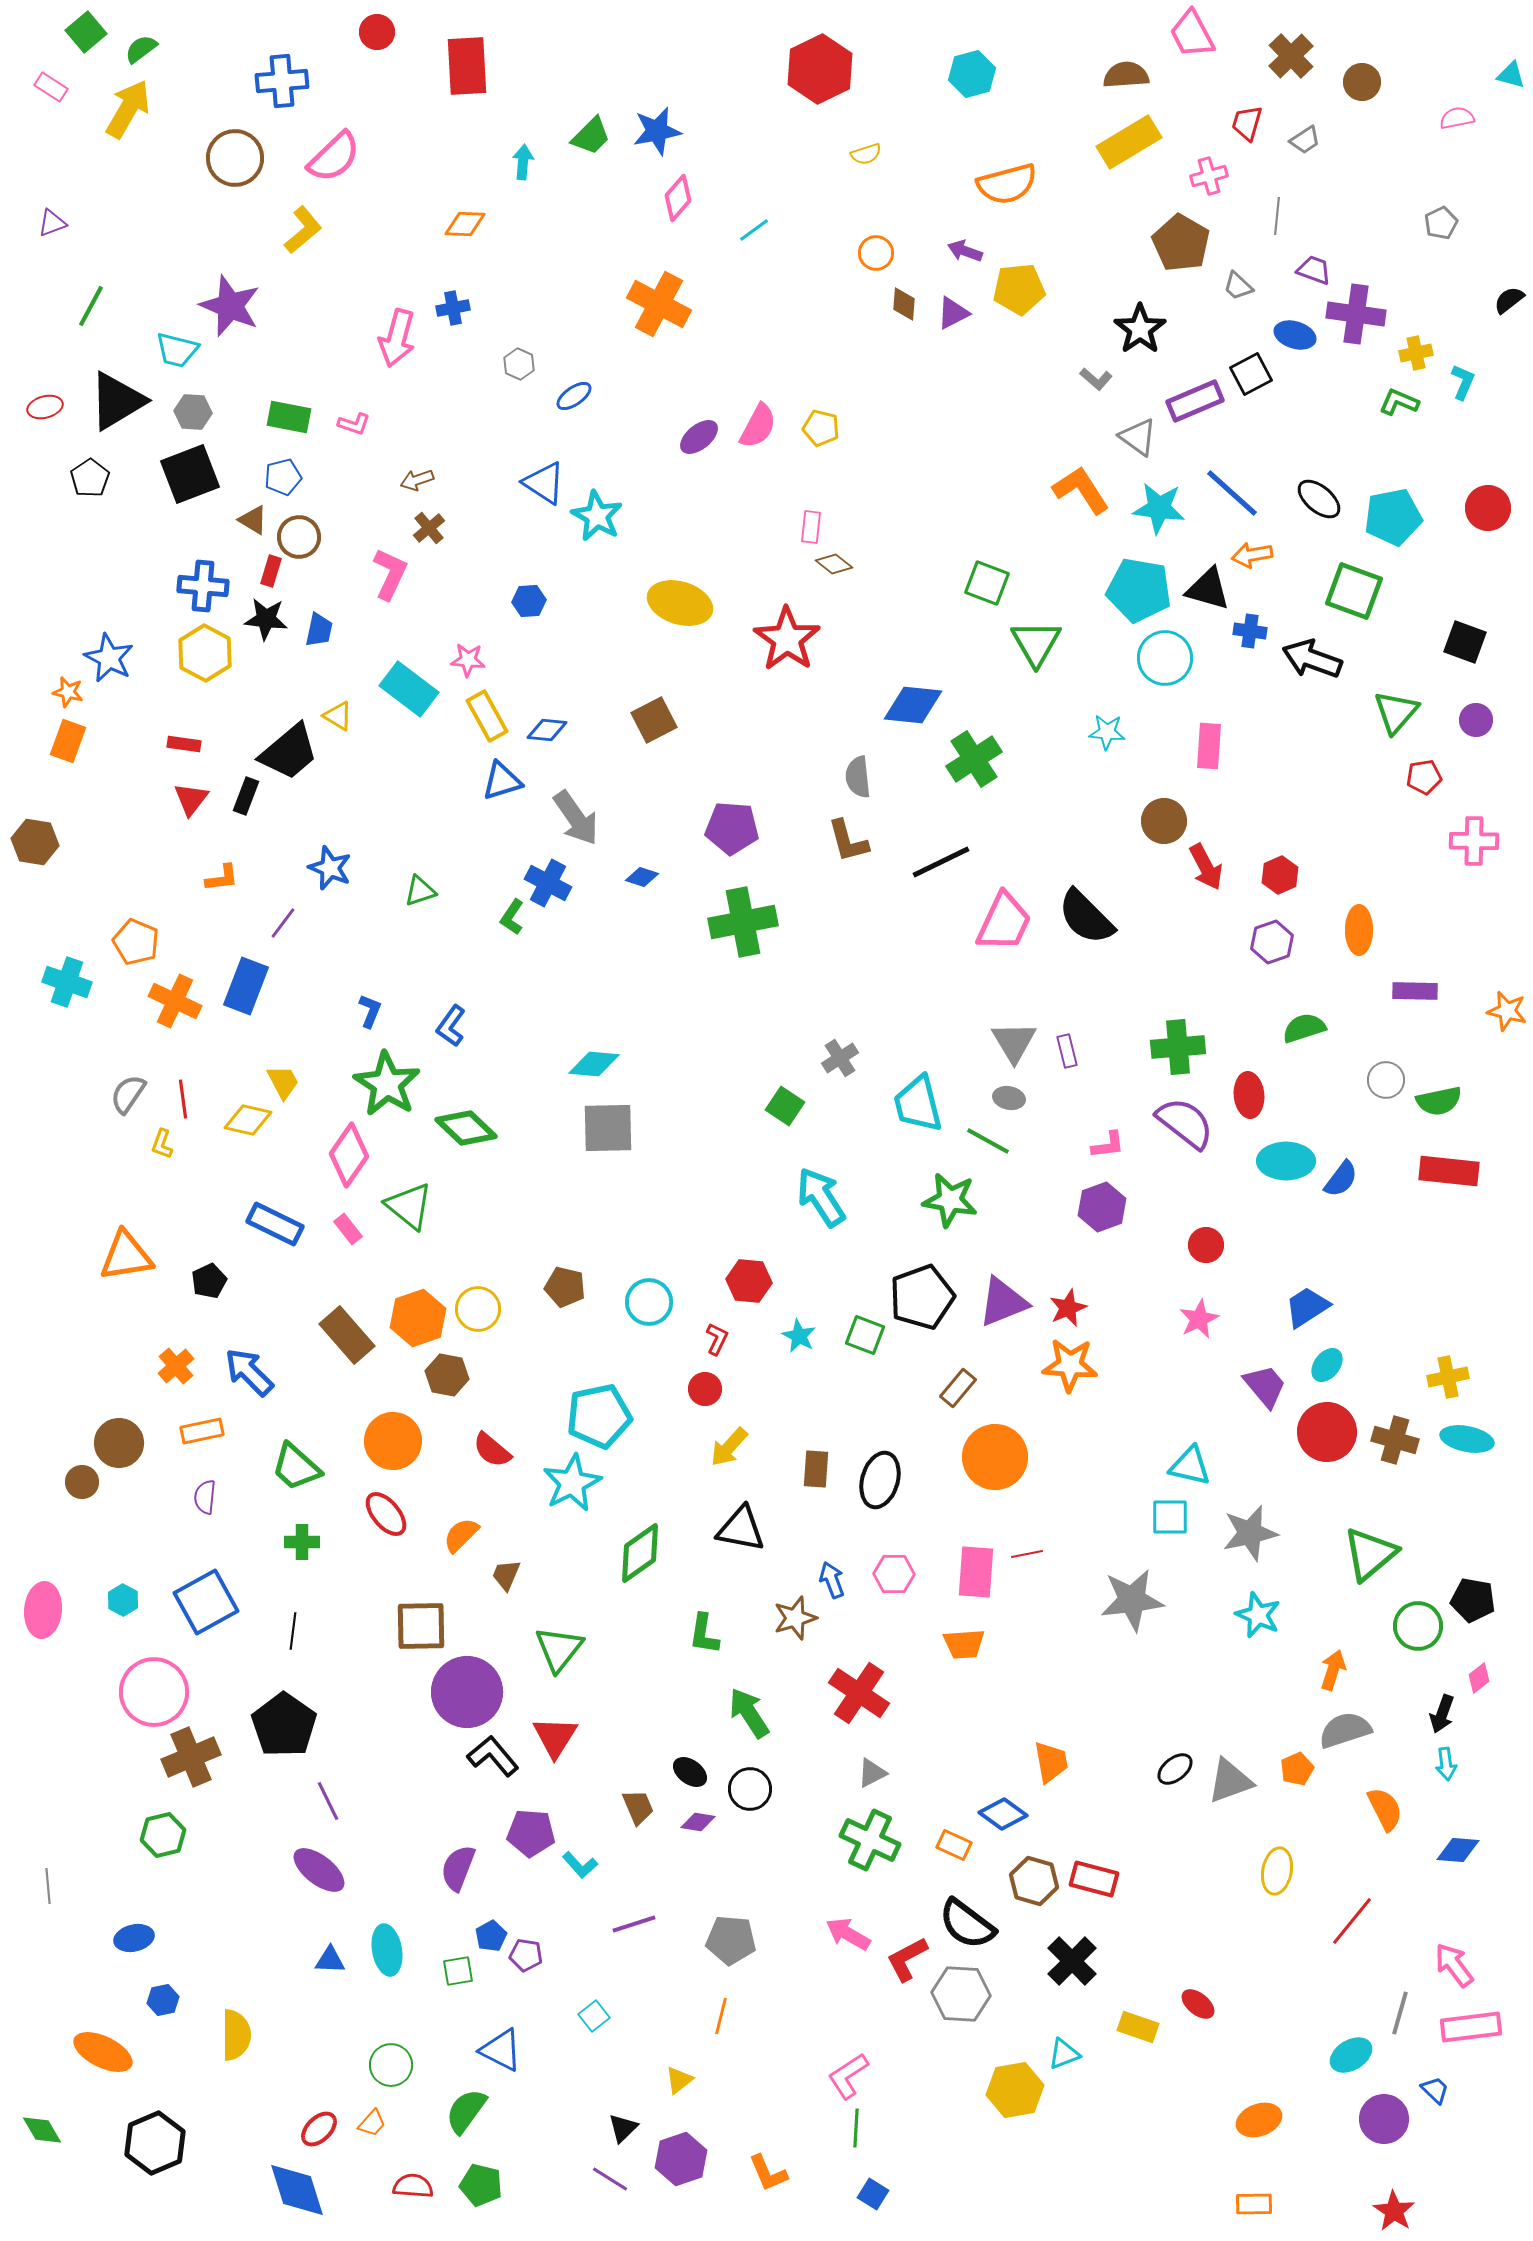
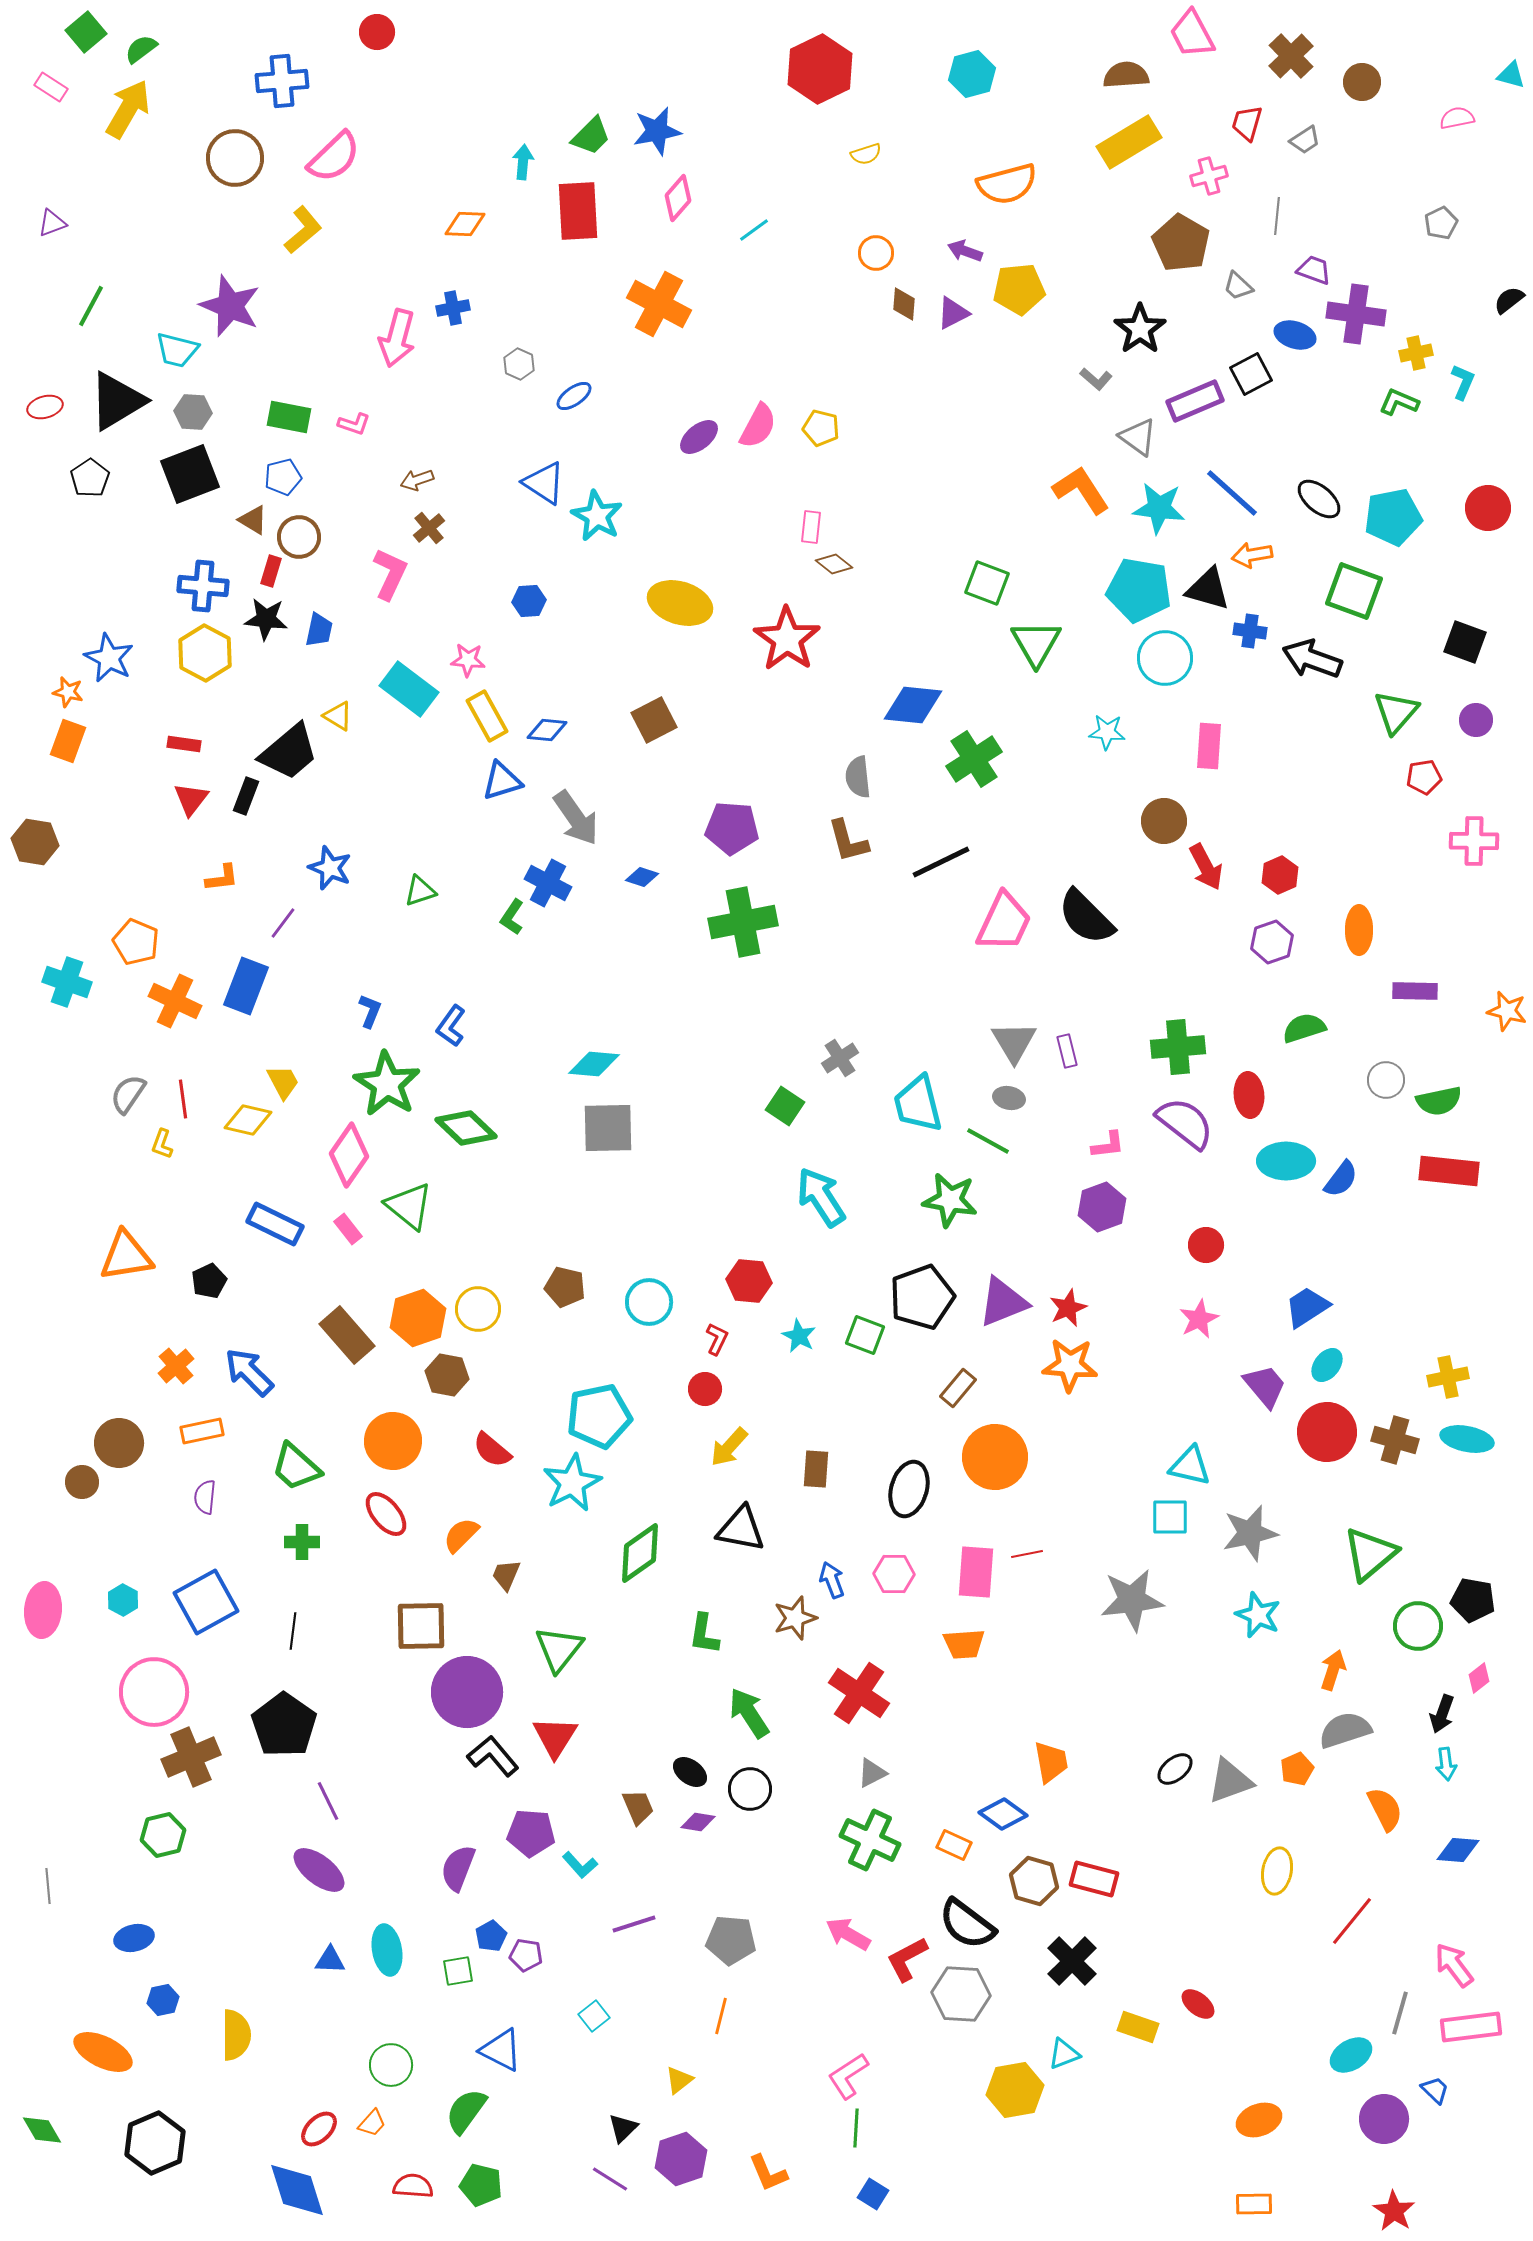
red rectangle at (467, 66): moved 111 px right, 145 px down
black ellipse at (880, 1480): moved 29 px right, 9 px down
